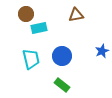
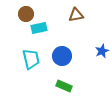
green rectangle: moved 2 px right, 1 px down; rotated 14 degrees counterclockwise
